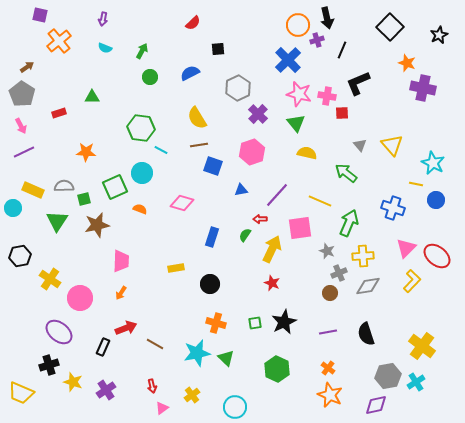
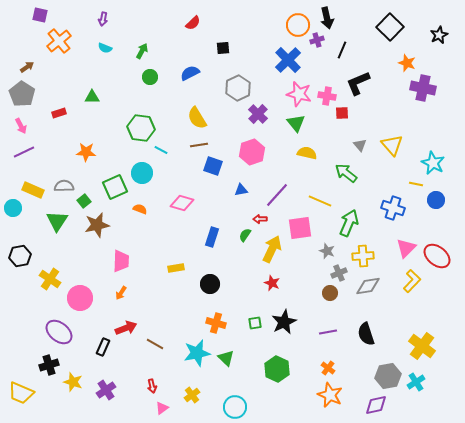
black square at (218, 49): moved 5 px right, 1 px up
green square at (84, 199): moved 2 px down; rotated 24 degrees counterclockwise
